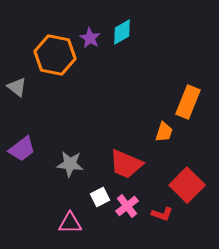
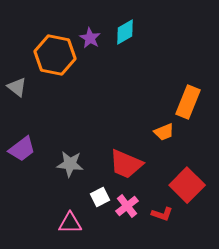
cyan diamond: moved 3 px right
orange trapezoid: rotated 50 degrees clockwise
